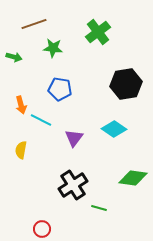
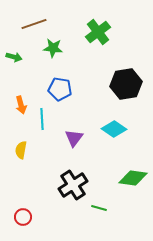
cyan line: moved 1 px right, 1 px up; rotated 60 degrees clockwise
red circle: moved 19 px left, 12 px up
